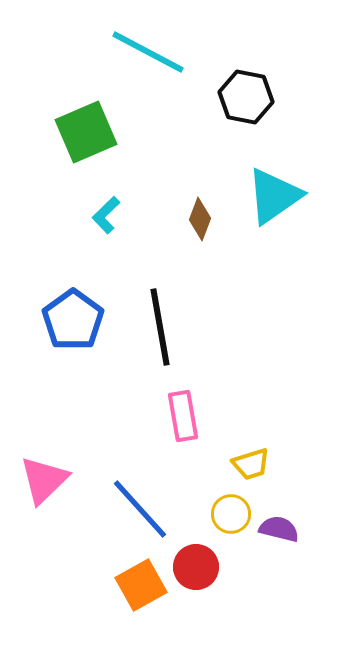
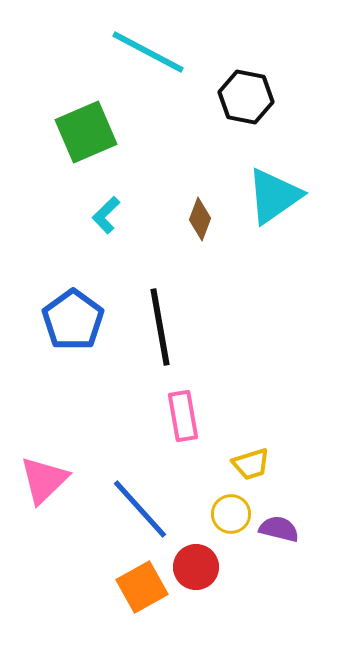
orange square: moved 1 px right, 2 px down
